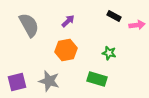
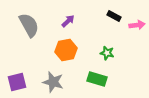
green star: moved 2 px left
gray star: moved 4 px right, 1 px down
